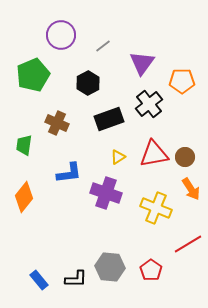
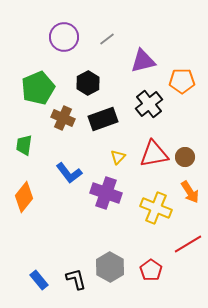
purple circle: moved 3 px right, 2 px down
gray line: moved 4 px right, 7 px up
purple triangle: moved 1 px right, 2 px up; rotated 40 degrees clockwise
green pentagon: moved 5 px right, 13 px down
black rectangle: moved 6 px left
brown cross: moved 6 px right, 5 px up
yellow triangle: rotated 14 degrees counterclockwise
blue L-shape: rotated 60 degrees clockwise
orange arrow: moved 1 px left, 3 px down
gray hexagon: rotated 24 degrees clockwise
black L-shape: rotated 105 degrees counterclockwise
